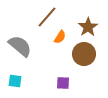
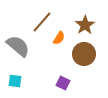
brown line: moved 5 px left, 5 px down
brown star: moved 3 px left, 2 px up
orange semicircle: moved 1 px left, 1 px down
gray semicircle: moved 2 px left
purple square: rotated 24 degrees clockwise
